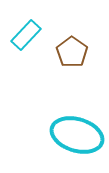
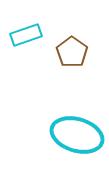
cyan rectangle: rotated 28 degrees clockwise
